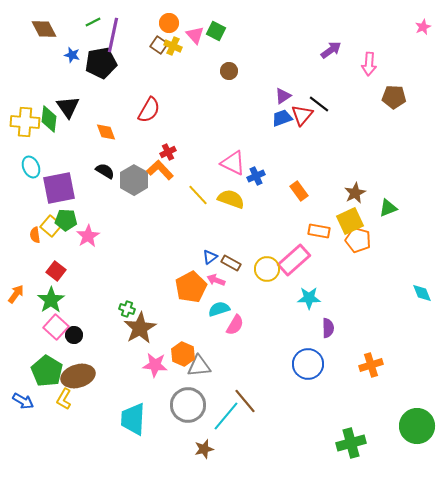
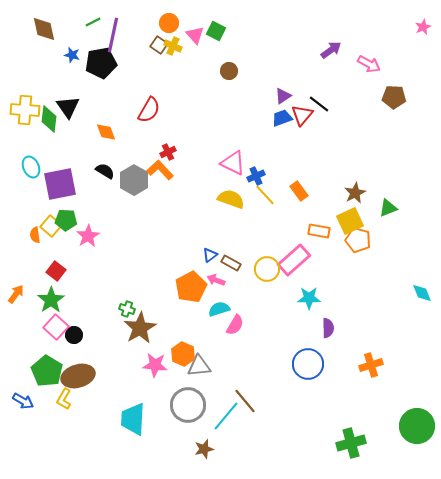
brown diamond at (44, 29): rotated 16 degrees clockwise
pink arrow at (369, 64): rotated 65 degrees counterclockwise
yellow cross at (25, 122): moved 12 px up
purple square at (59, 188): moved 1 px right, 4 px up
yellow line at (198, 195): moved 67 px right
blue triangle at (210, 257): moved 2 px up
